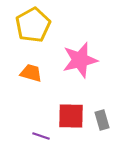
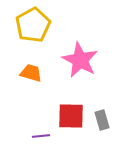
pink star: rotated 30 degrees counterclockwise
purple line: rotated 24 degrees counterclockwise
